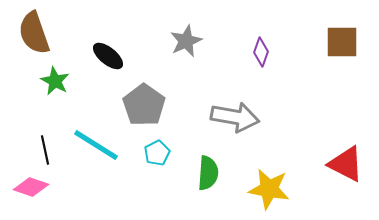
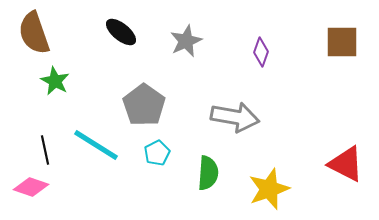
black ellipse: moved 13 px right, 24 px up
yellow star: rotated 30 degrees counterclockwise
